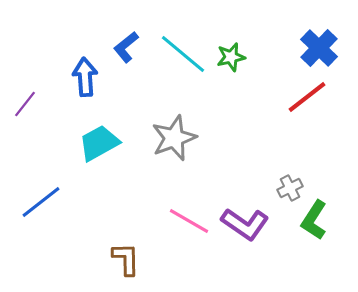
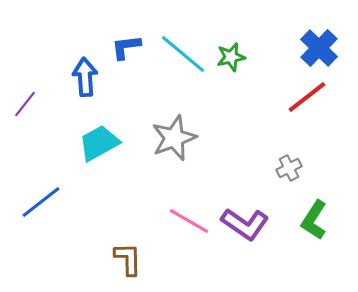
blue L-shape: rotated 32 degrees clockwise
gray cross: moved 1 px left, 20 px up
brown L-shape: moved 2 px right
